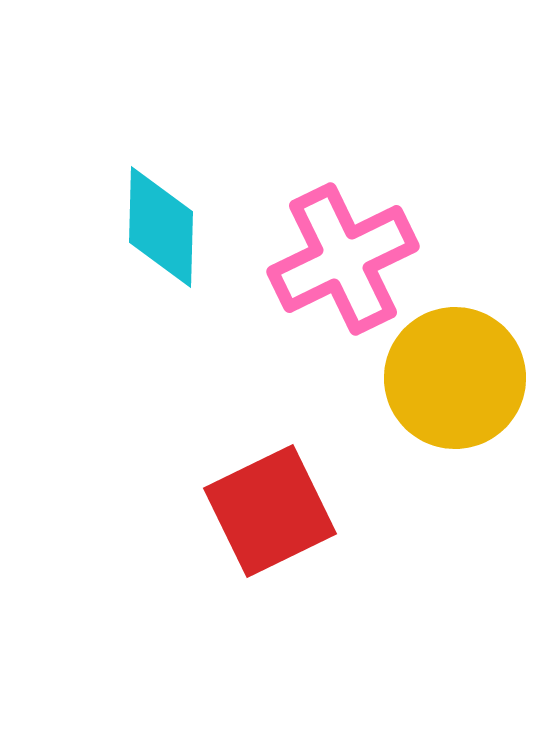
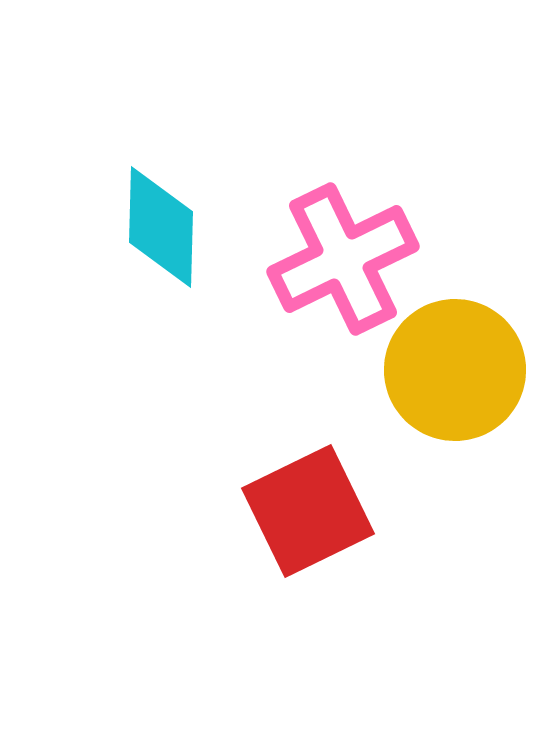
yellow circle: moved 8 px up
red square: moved 38 px right
